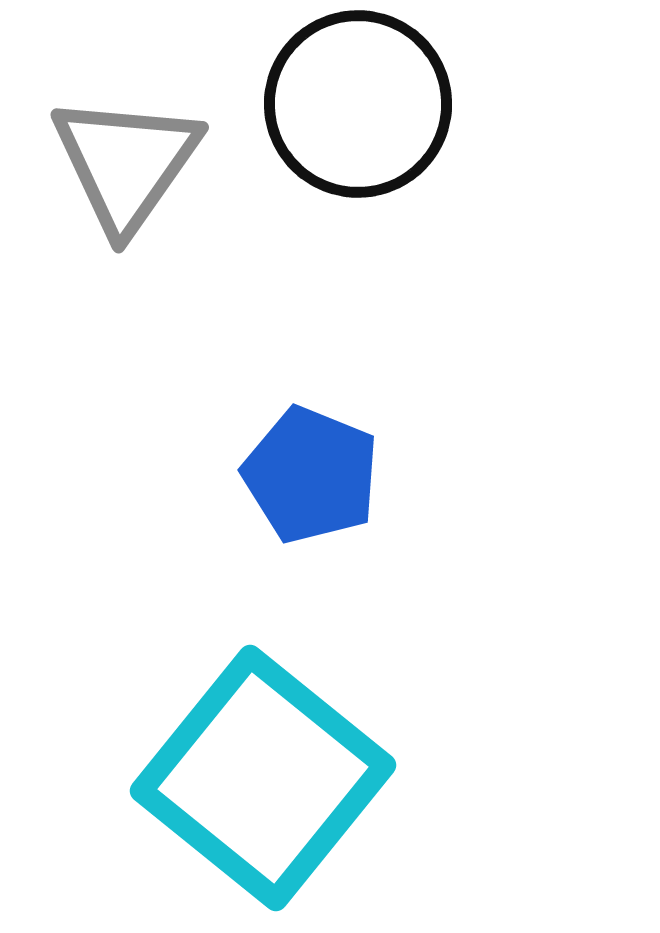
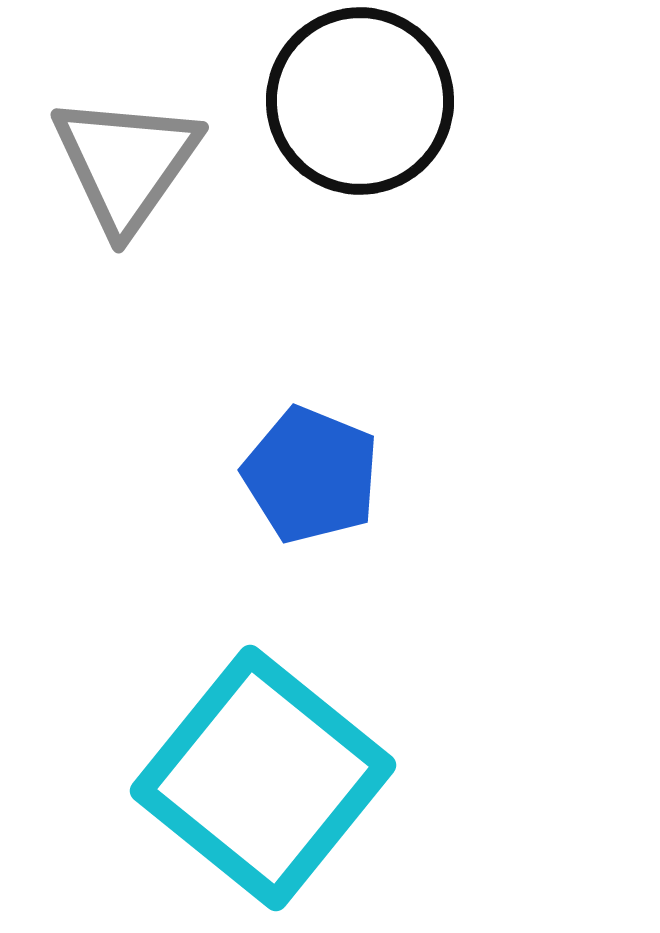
black circle: moved 2 px right, 3 px up
